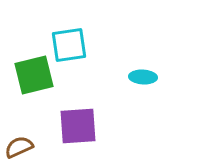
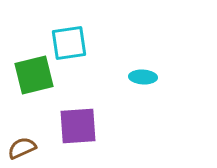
cyan square: moved 2 px up
brown semicircle: moved 3 px right, 1 px down
